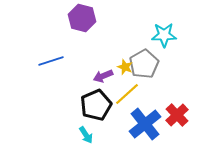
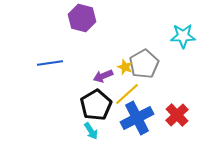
cyan star: moved 19 px right, 1 px down
blue line: moved 1 px left, 2 px down; rotated 10 degrees clockwise
black pentagon: rotated 8 degrees counterclockwise
blue cross: moved 8 px left, 6 px up; rotated 12 degrees clockwise
cyan arrow: moved 5 px right, 4 px up
